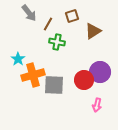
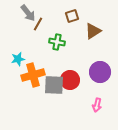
gray arrow: moved 1 px left
brown line: moved 10 px left
cyan star: rotated 24 degrees clockwise
red circle: moved 14 px left
